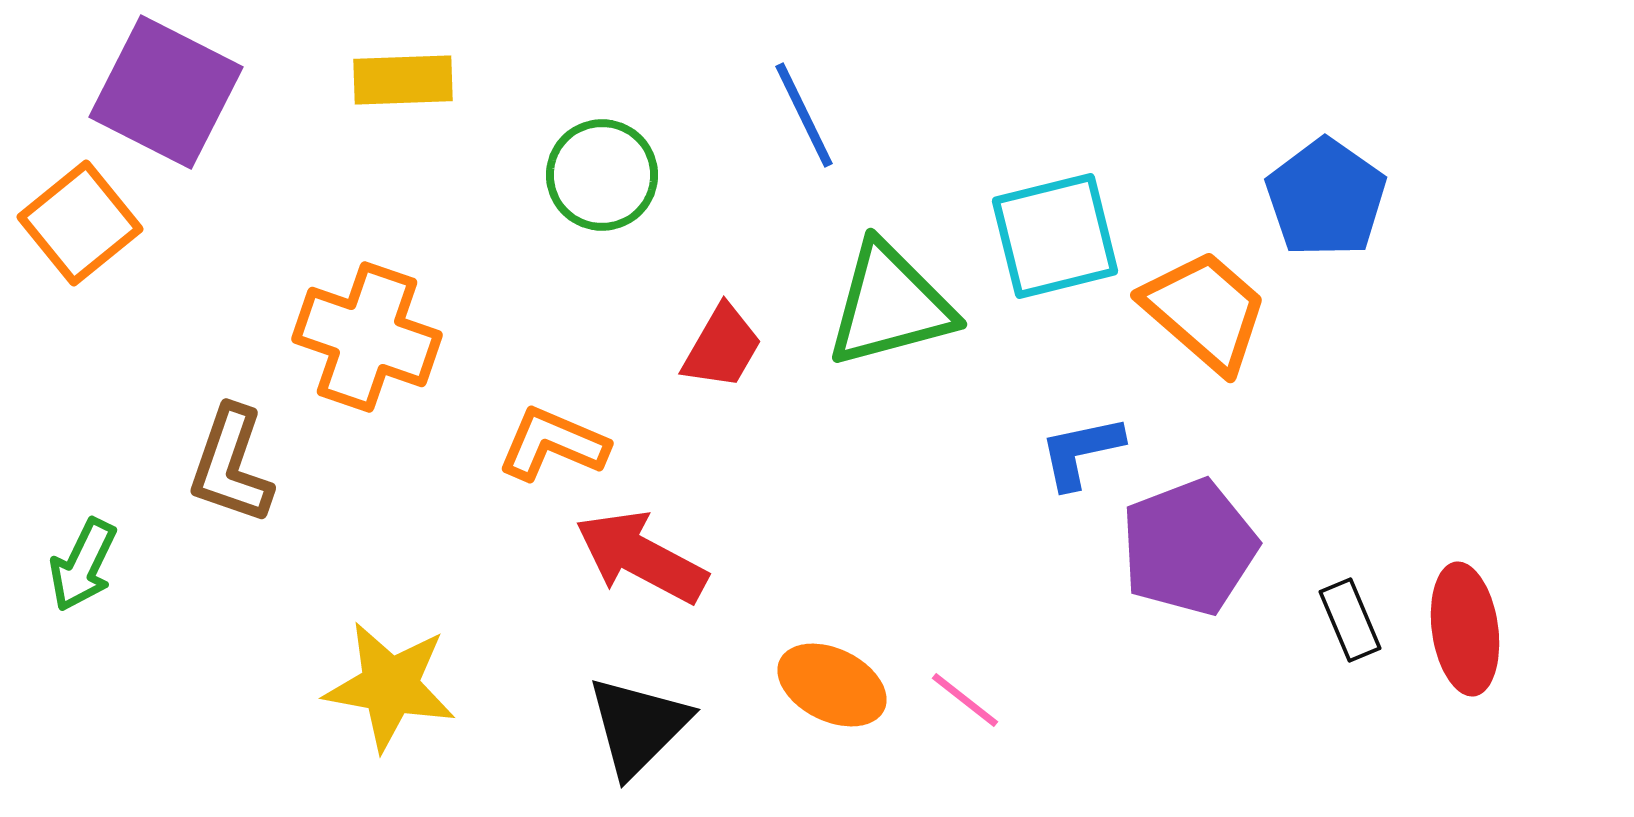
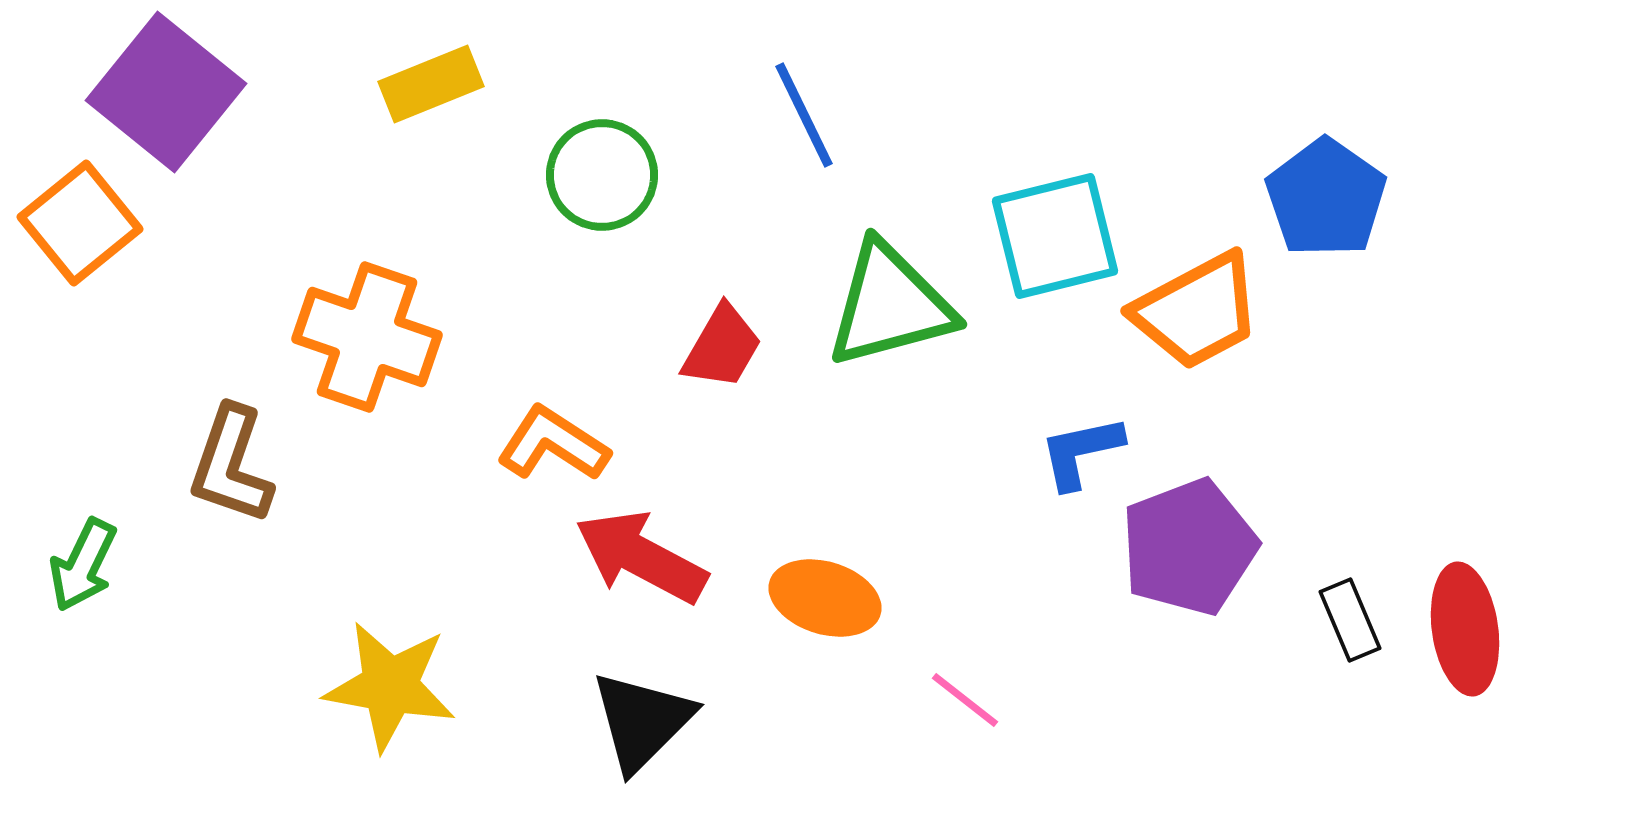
yellow rectangle: moved 28 px right, 4 px down; rotated 20 degrees counterclockwise
purple square: rotated 12 degrees clockwise
orange trapezoid: moved 8 px left; rotated 111 degrees clockwise
orange L-shape: rotated 10 degrees clockwise
orange ellipse: moved 7 px left, 87 px up; rotated 9 degrees counterclockwise
black triangle: moved 4 px right, 5 px up
